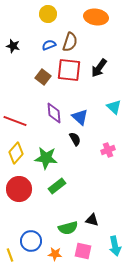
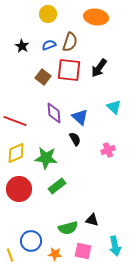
black star: moved 9 px right; rotated 16 degrees clockwise
yellow diamond: rotated 25 degrees clockwise
